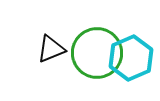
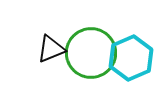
green circle: moved 6 px left
